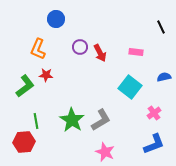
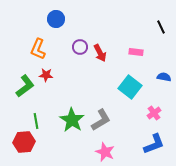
blue semicircle: rotated 24 degrees clockwise
